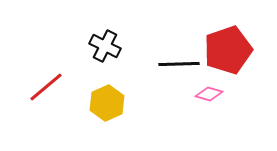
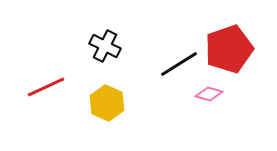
red pentagon: moved 1 px right, 1 px up
black line: rotated 30 degrees counterclockwise
red line: rotated 15 degrees clockwise
yellow hexagon: rotated 12 degrees counterclockwise
